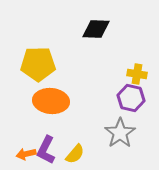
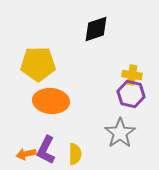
black diamond: rotated 20 degrees counterclockwise
yellow cross: moved 5 px left, 1 px down
purple hexagon: moved 4 px up
yellow semicircle: rotated 40 degrees counterclockwise
